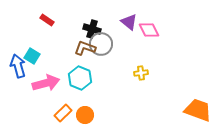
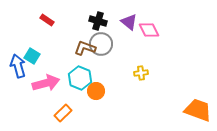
black cross: moved 6 px right, 8 px up
orange circle: moved 11 px right, 24 px up
